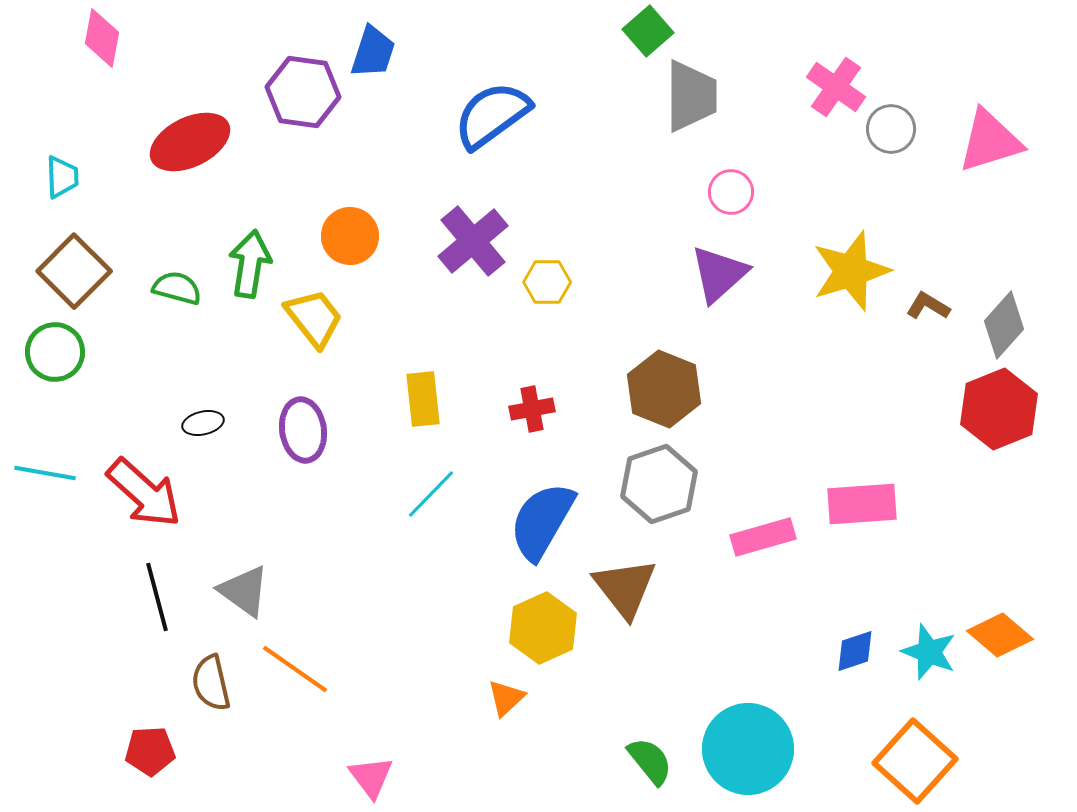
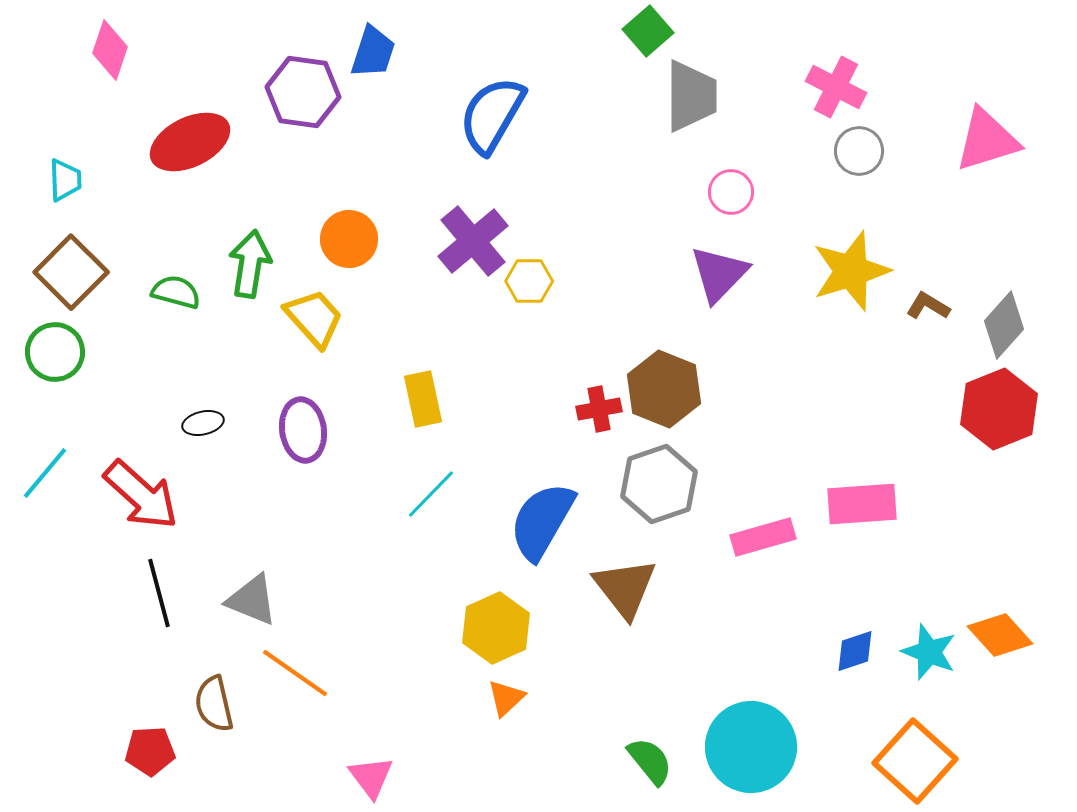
pink diamond at (102, 38): moved 8 px right, 12 px down; rotated 8 degrees clockwise
pink cross at (836, 87): rotated 8 degrees counterclockwise
blue semicircle at (492, 115): rotated 24 degrees counterclockwise
gray circle at (891, 129): moved 32 px left, 22 px down
pink triangle at (990, 141): moved 3 px left, 1 px up
cyan trapezoid at (62, 177): moved 3 px right, 3 px down
orange circle at (350, 236): moved 1 px left, 3 px down
brown square at (74, 271): moved 3 px left, 1 px down
purple triangle at (719, 274): rotated 4 degrees counterclockwise
yellow hexagon at (547, 282): moved 18 px left, 1 px up
green semicircle at (177, 288): moved 1 px left, 4 px down
yellow trapezoid at (314, 318): rotated 4 degrees counterclockwise
yellow rectangle at (423, 399): rotated 6 degrees counterclockwise
red cross at (532, 409): moved 67 px right
cyan line at (45, 473): rotated 60 degrees counterclockwise
red arrow at (144, 493): moved 3 px left, 2 px down
gray triangle at (244, 591): moved 8 px right, 9 px down; rotated 14 degrees counterclockwise
black line at (157, 597): moved 2 px right, 4 px up
yellow hexagon at (543, 628): moved 47 px left
orange diamond at (1000, 635): rotated 8 degrees clockwise
orange line at (295, 669): moved 4 px down
brown semicircle at (211, 683): moved 3 px right, 21 px down
cyan circle at (748, 749): moved 3 px right, 2 px up
